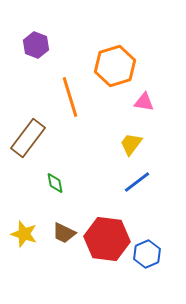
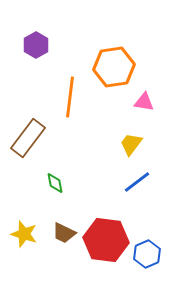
purple hexagon: rotated 10 degrees clockwise
orange hexagon: moved 1 px left, 1 px down; rotated 9 degrees clockwise
orange line: rotated 24 degrees clockwise
red hexagon: moved 1 px left, 1 px down
